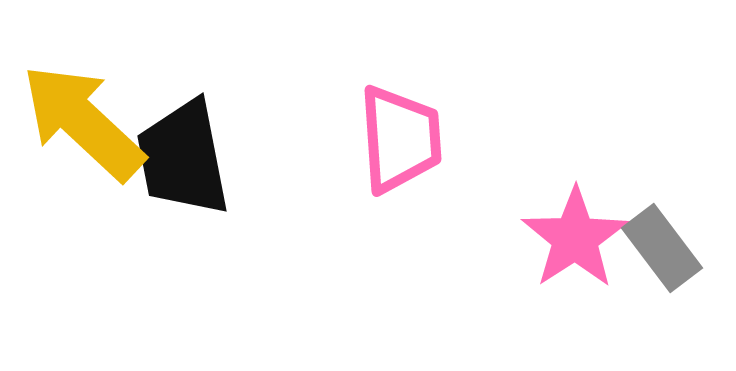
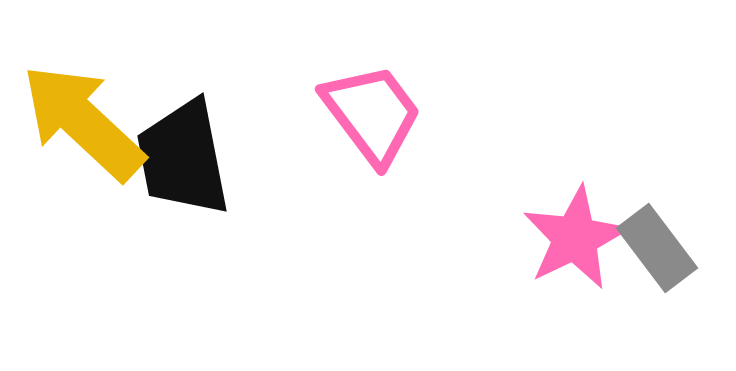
pink trapezoid: moved 28 px left, 25 px up; rotated 33 degrees counterclockwise
pink star: rotated 7 degrees clockwise
gray rectangle: moved 5 px left
